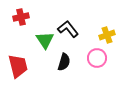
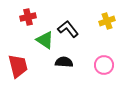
red cross: moved 7 px right
yellow cross: moved 14 px up
green triangle: rotated 24 degrees counterclockwise
pink circle: moved 7 px right, 7 px down
black semicircle: rotated 102 degrees counterclockwise
